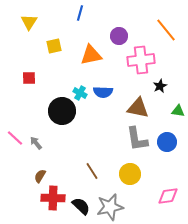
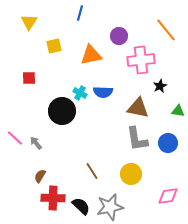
blue circle: moved 1 px right, 1 px down
yellow circle: moved 1 px right
